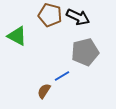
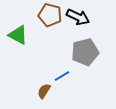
green triangle: moved 1 px right, 1 px up
